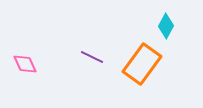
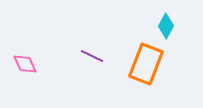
purple line: moved 1 px up
orange rectangle: moved 4 px right; rotated 15 degrees counterclockwise
